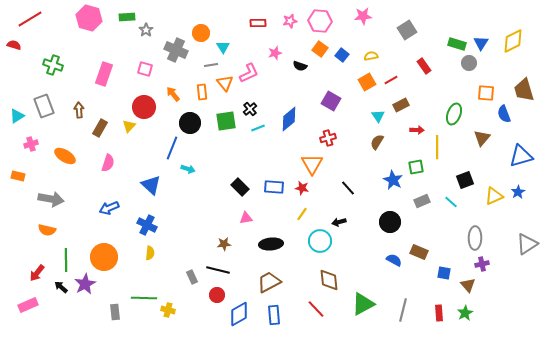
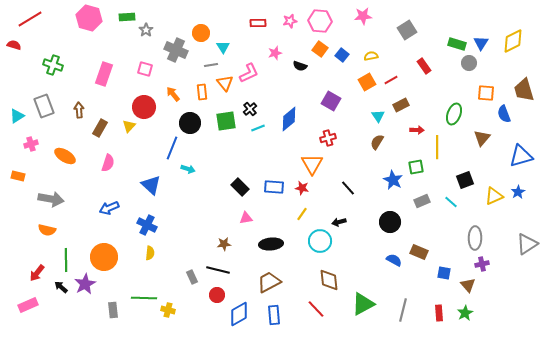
gray rectangle at (115, 312): moved 2 px left, 2 px up
